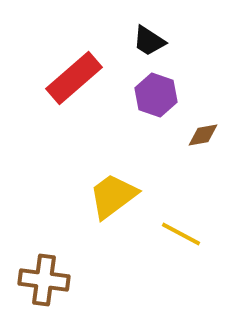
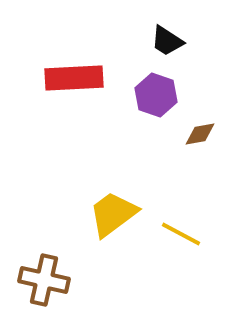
black trapezoid: moved 18 px right
red rectangle: rotated 38 degrees clockwise
brown diamond: moved 3 px left, 1 px up
yellow trapezoid: moved 18 px down
brown cross: rotated 6 degrees clockwise
